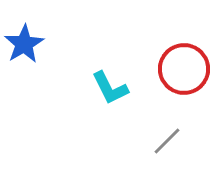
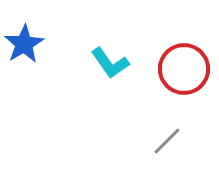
cyan L-shape: moved 25 px up; rotated 9 degrees counterclockwise
